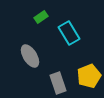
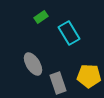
gray ellipse: moved 3 px right, 8 px down
yellow pentagon: rotated 25 degrees clockwise
